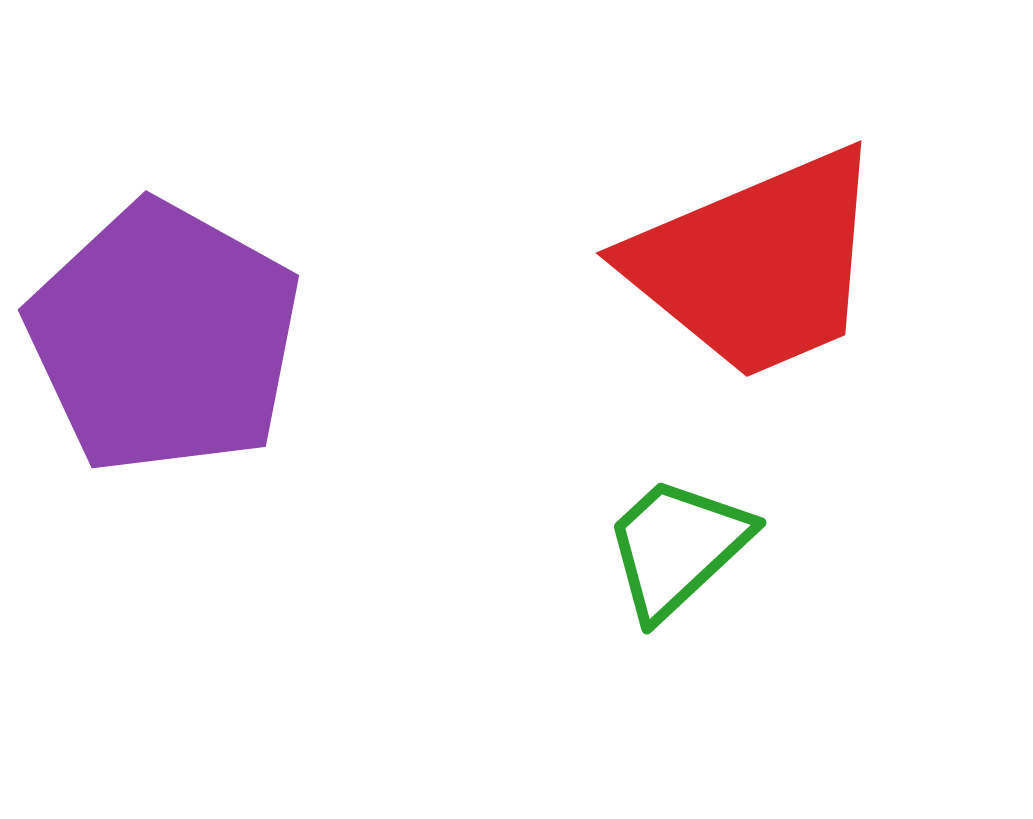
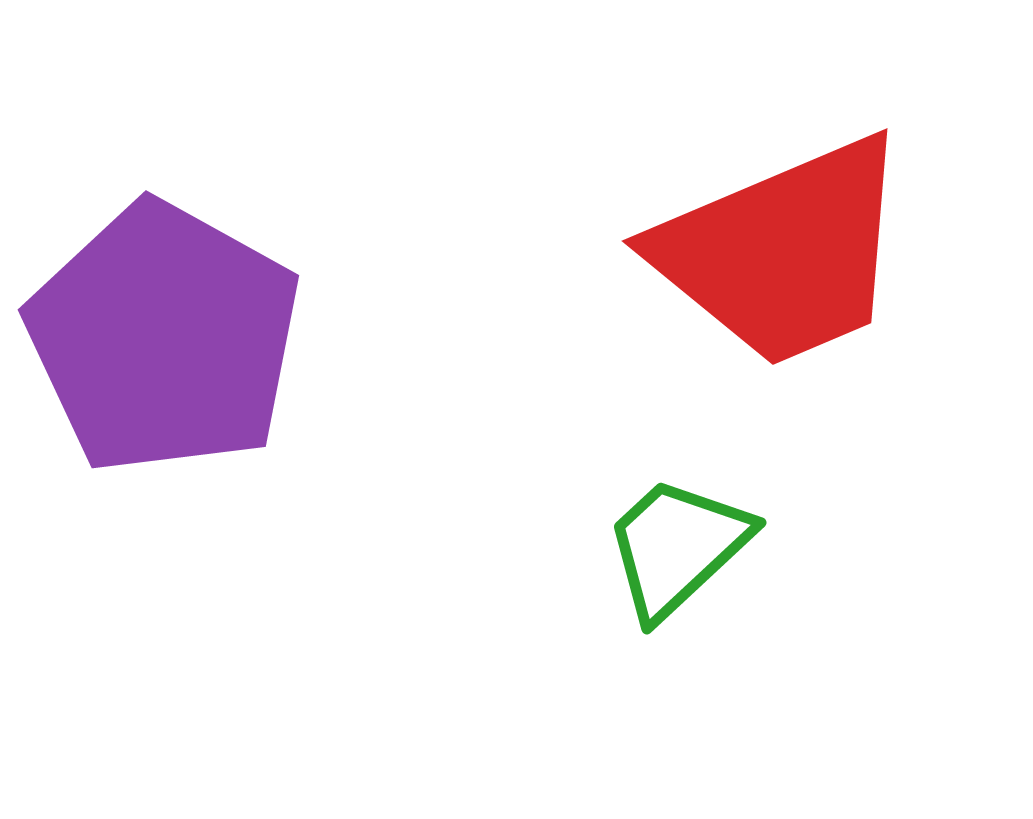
red trapezoid: moved 26 px right, 12 px up
